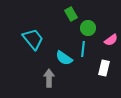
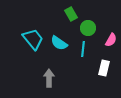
pink semicircle: rotated 24 degrees counterclockwise
cyan semicircle: moved 5 px left, 15 px up
